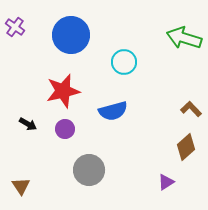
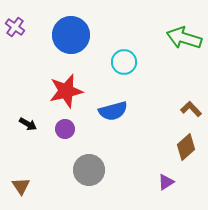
red star: moved 3 px right
